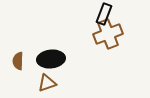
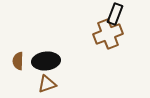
black rectangle: moved 11 px right
black ellipse: moved 5 px left, 2 px down
brown triangle: moved 1 px down
